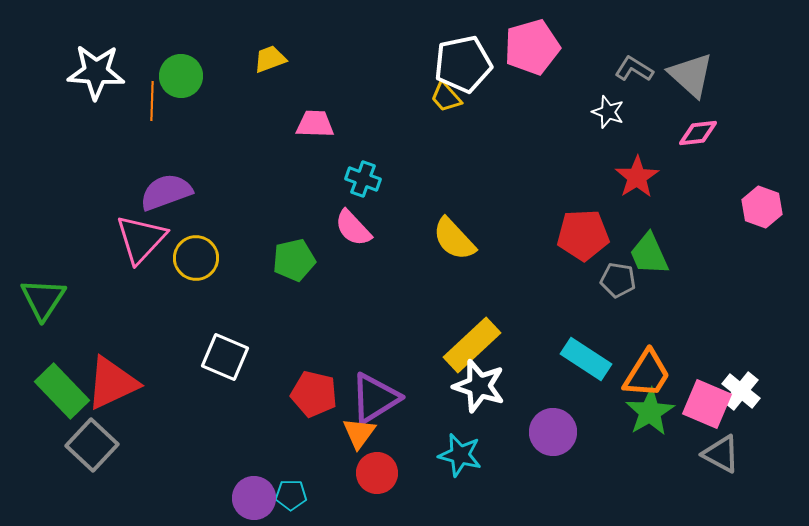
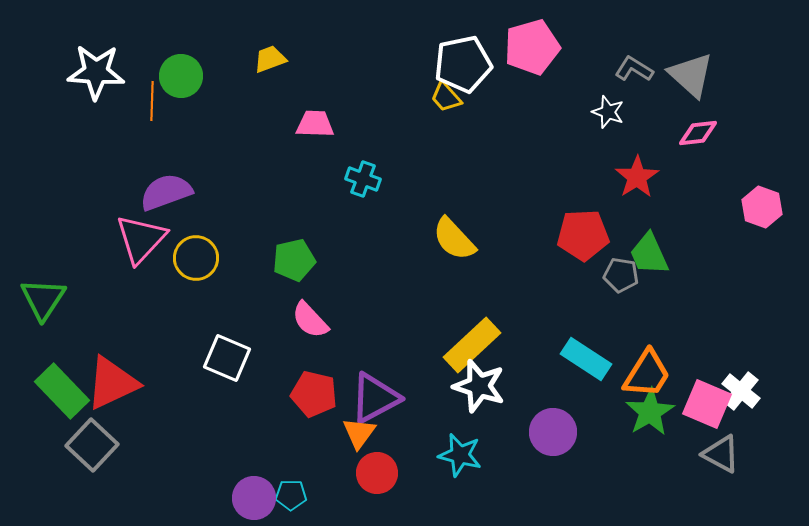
pink semicircle at (353, 228): moved 43 px left, 92 px down
gray pentagon at (618, 280): moved 3 px right, 5 px up
white square at (225, 357): moved 2 px right, 1 px down
purple triangle at (375, 398): rotated 4 degrees clockwise
